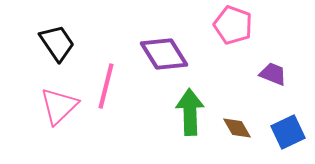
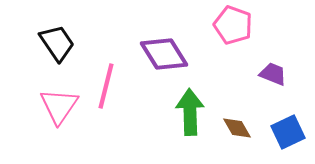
pink triangle: rotated 12 degrees counterclockwise
